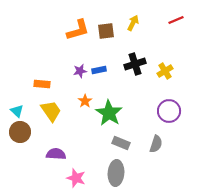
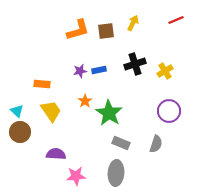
pink star: moved 2 px up; rotated 24 degrees counterclockwise
